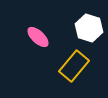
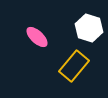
pink ellipse: moved 1 px left
